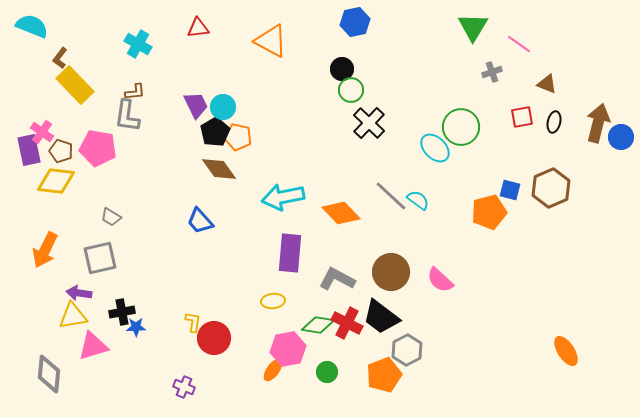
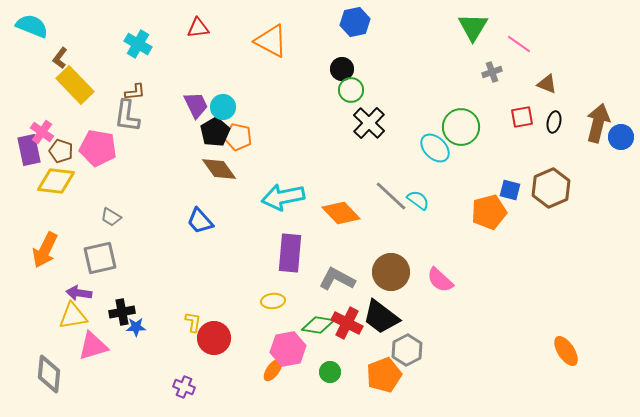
green circle at (327, 372): moved 3 px right
